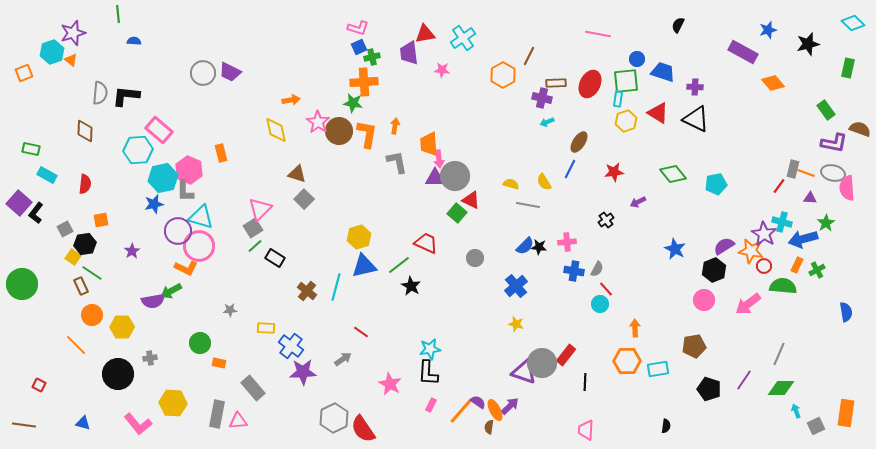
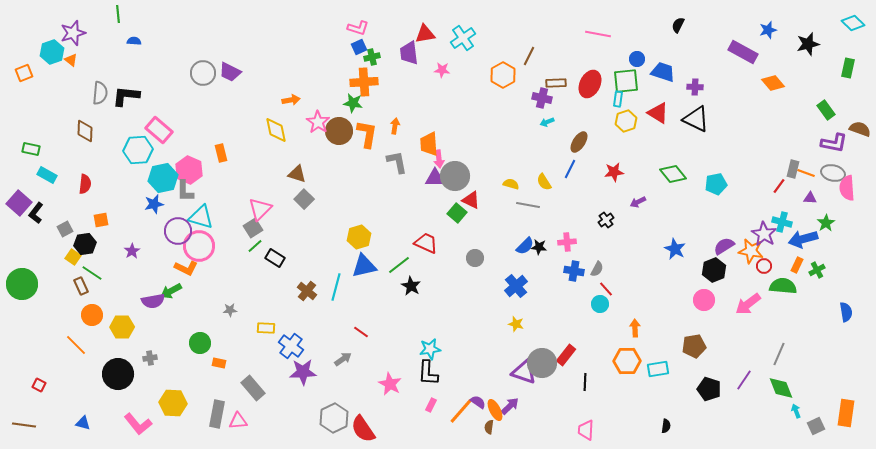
green diamond at (781, 388): rotated 68 degrees clockwise
